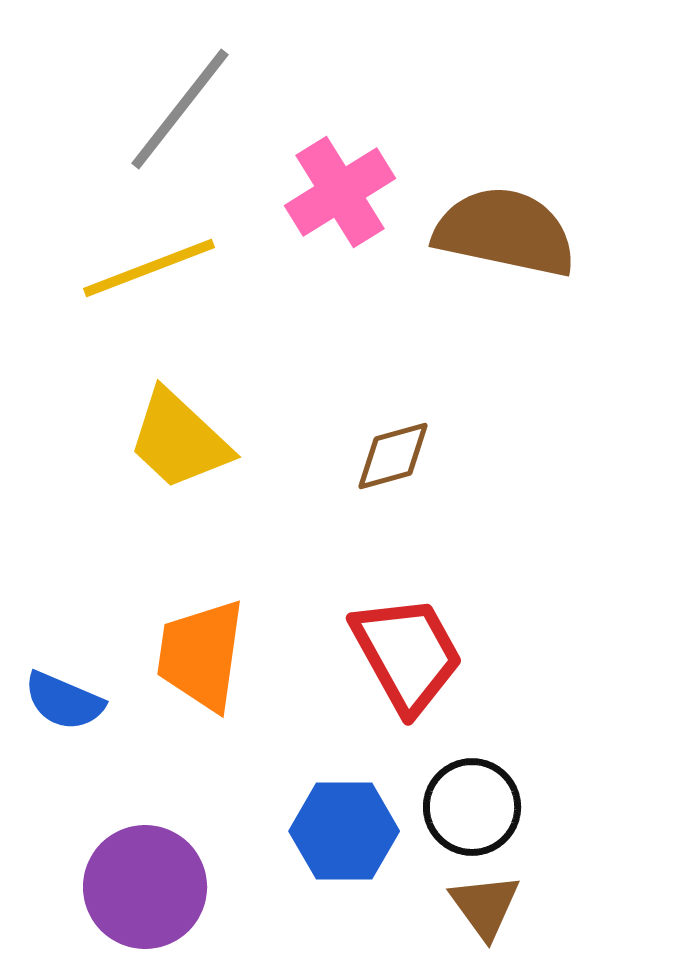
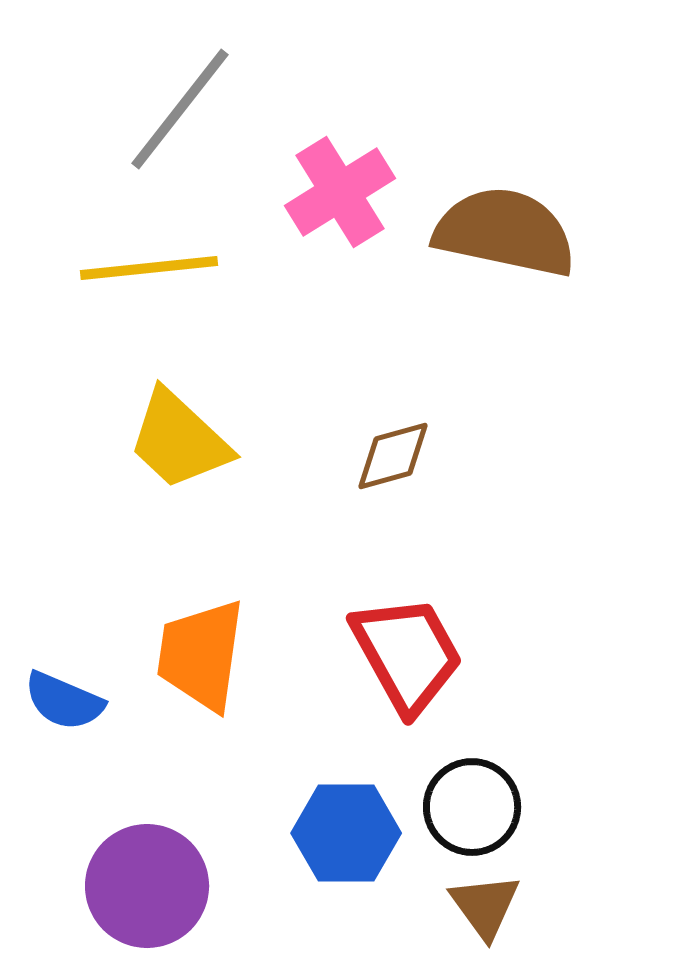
yellow line: rotated 15 degrees clockwise
blue hexagon: moved 2 px right, 2 px down
purple circle: moved 2 px right, 1 px up
